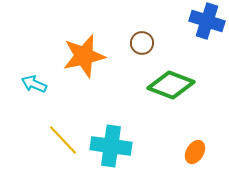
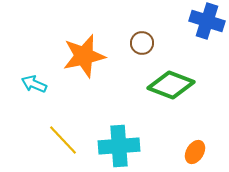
cyan cross: moved 8 px right; rotated 12 degrees counterclockwise
